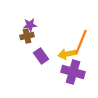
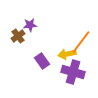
brown cross: moved 9 px left; rotated 24 degrees counterclockwise
orange line: rotated 15 degrees clockwise
purple rectangle: moved 1 px right, 5 px down
